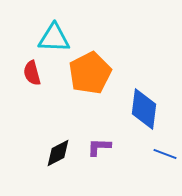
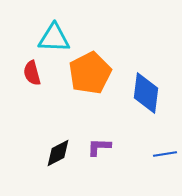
blue diamond: moved 2 px right, 16 px up
blue line: rotated 30 degrees counterclockwise
